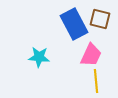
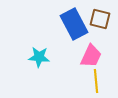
pink trapezoid: moved 1 px down
